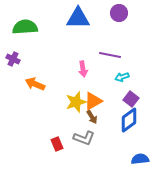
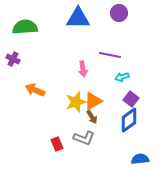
orange arrow: moved 6 px down
